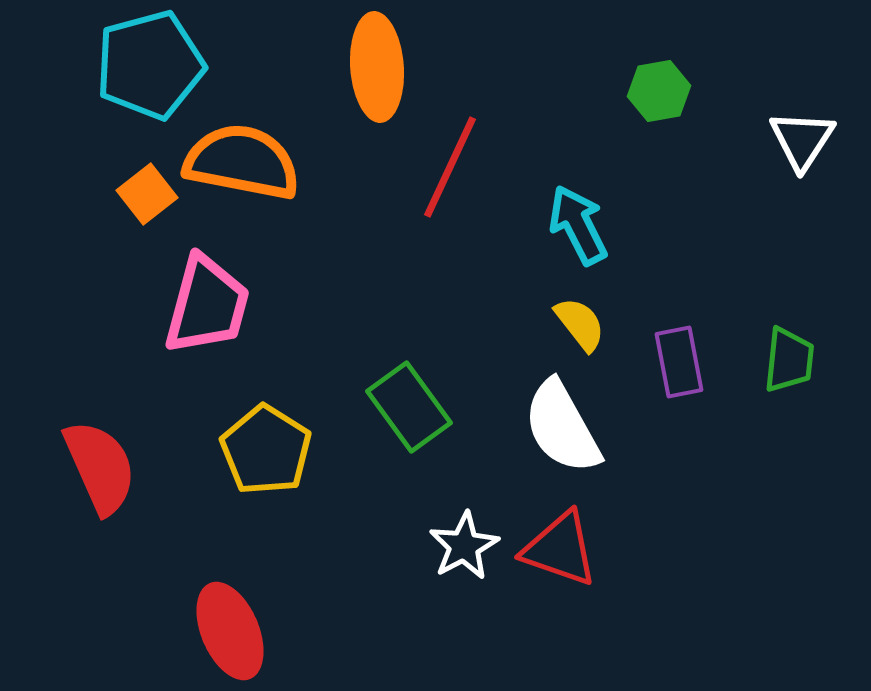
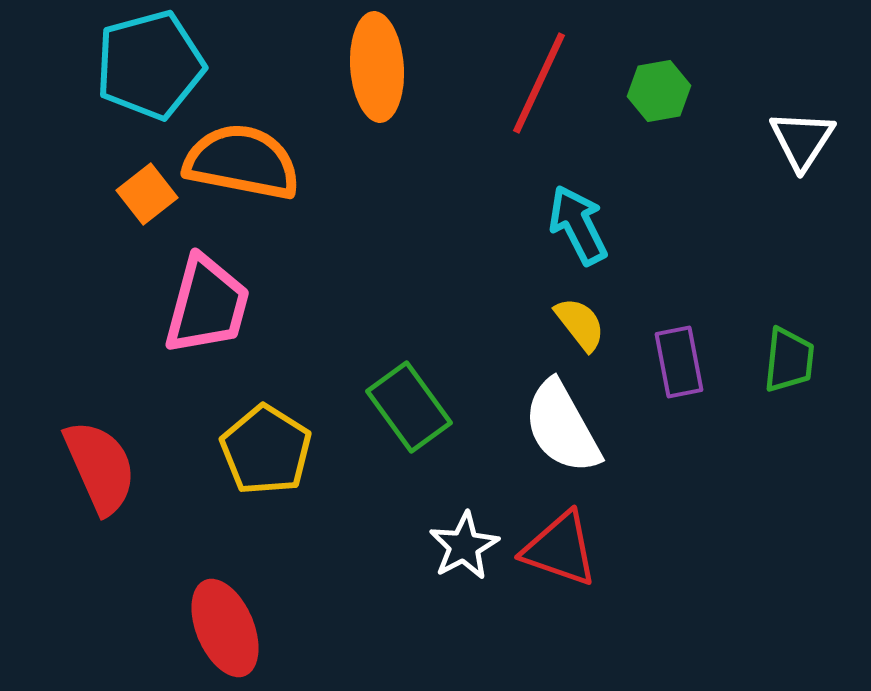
red line: moved 89 px right, 84 px up
red ellipse: moved 5 px left, 3 px up
